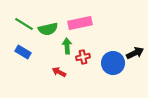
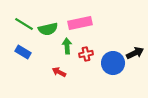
red cross: moved 3 px right, 3 px up
